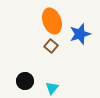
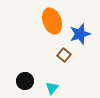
brown square: moved 13 px right, 9 px down
